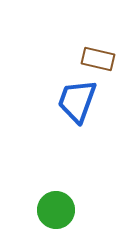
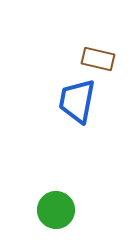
blue trapezoid: rotated 9 degrees counterclockwise
